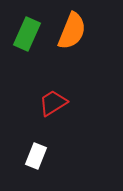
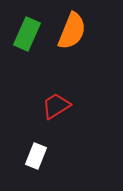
red trapezoid: moved 3 px right, 3 px down
